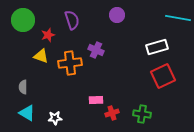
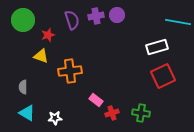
cyan line: moved 4 px down
purple cross: moved 34 px up; rotated 35 degrees counterclockwise
orange cross: moved 8 px down
pink rectangle: rotated 40 degrees clockwise
green cross: moved 1 px left, 1 px up
